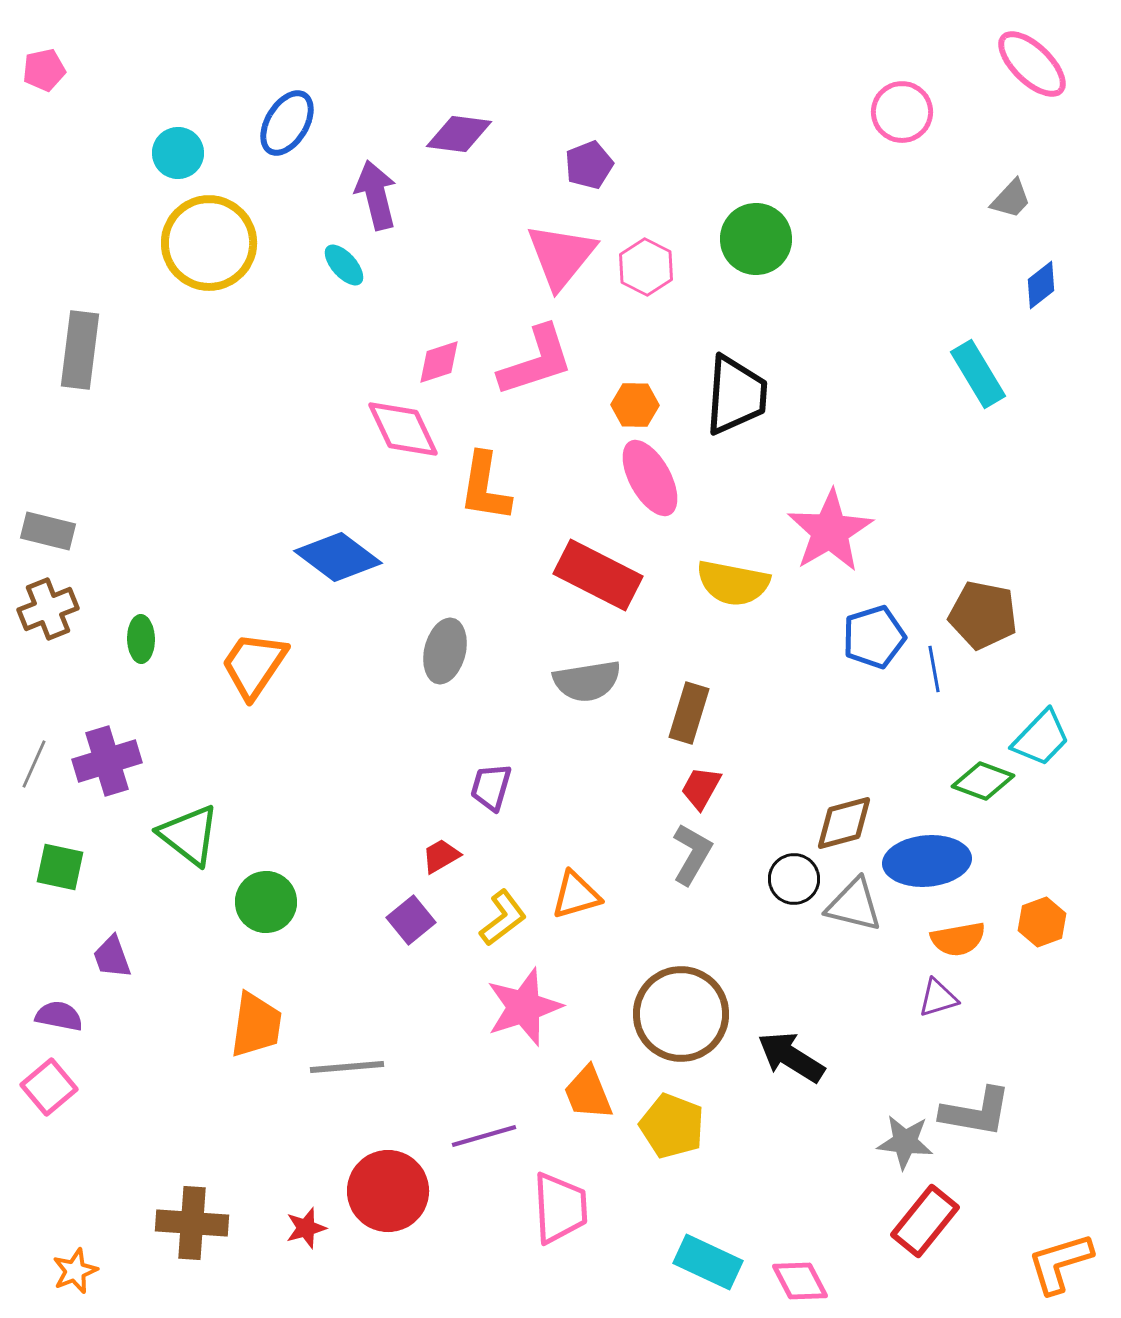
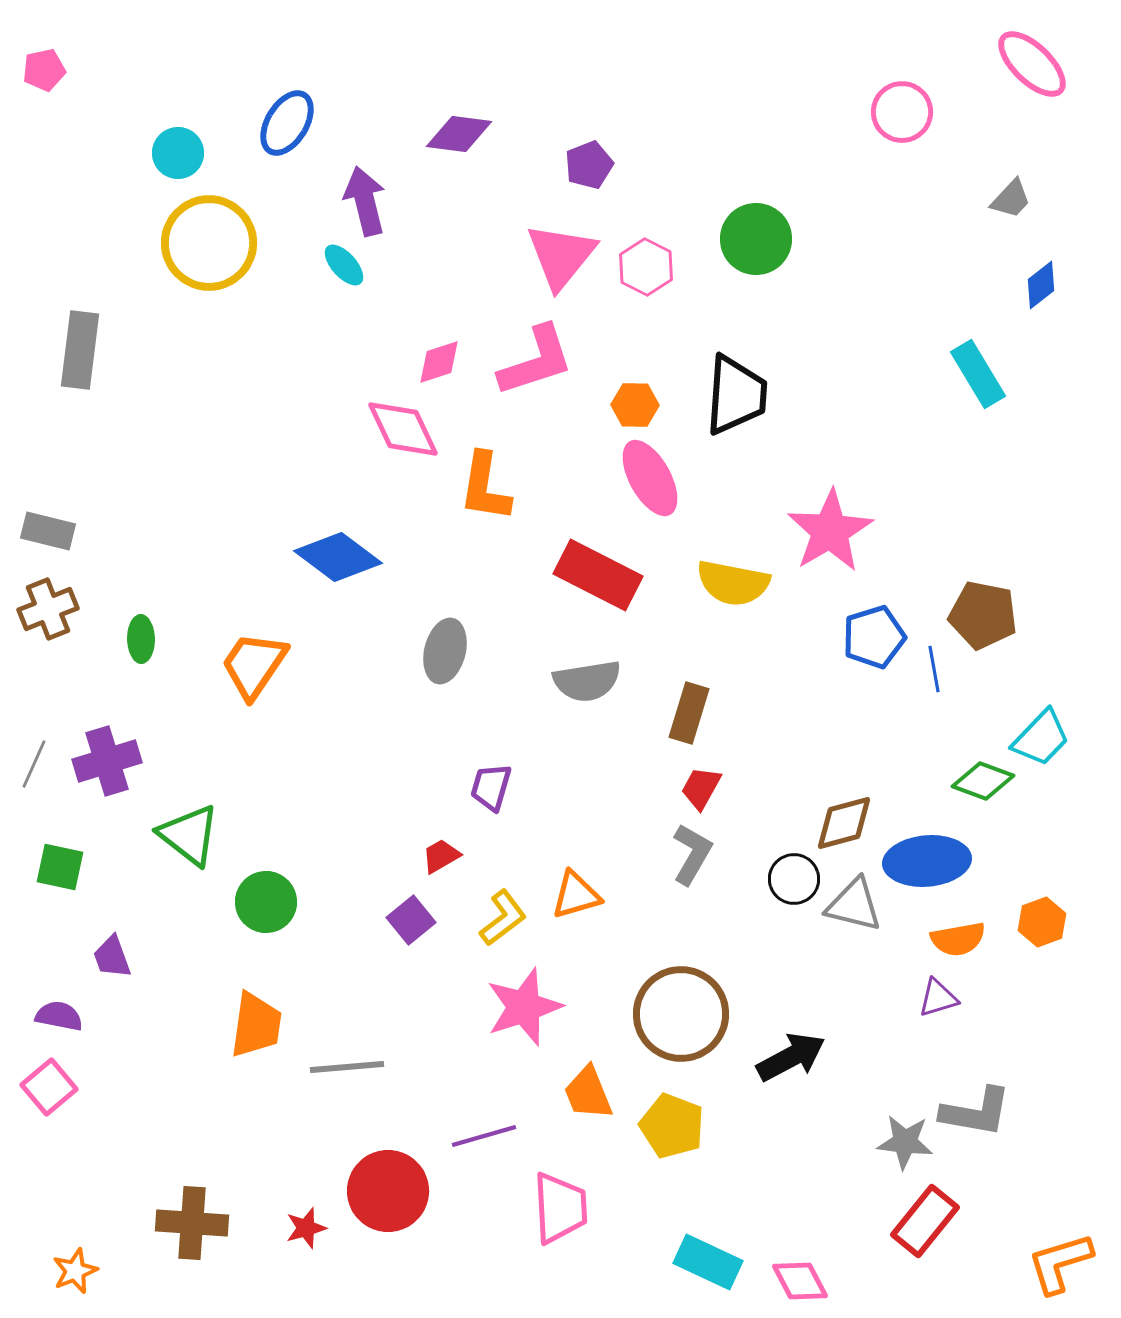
purple arrow at (376, 195): moved 11 px left, 6 px down
black arrow at (791, 1057): rotated 120 degrees clockwise
